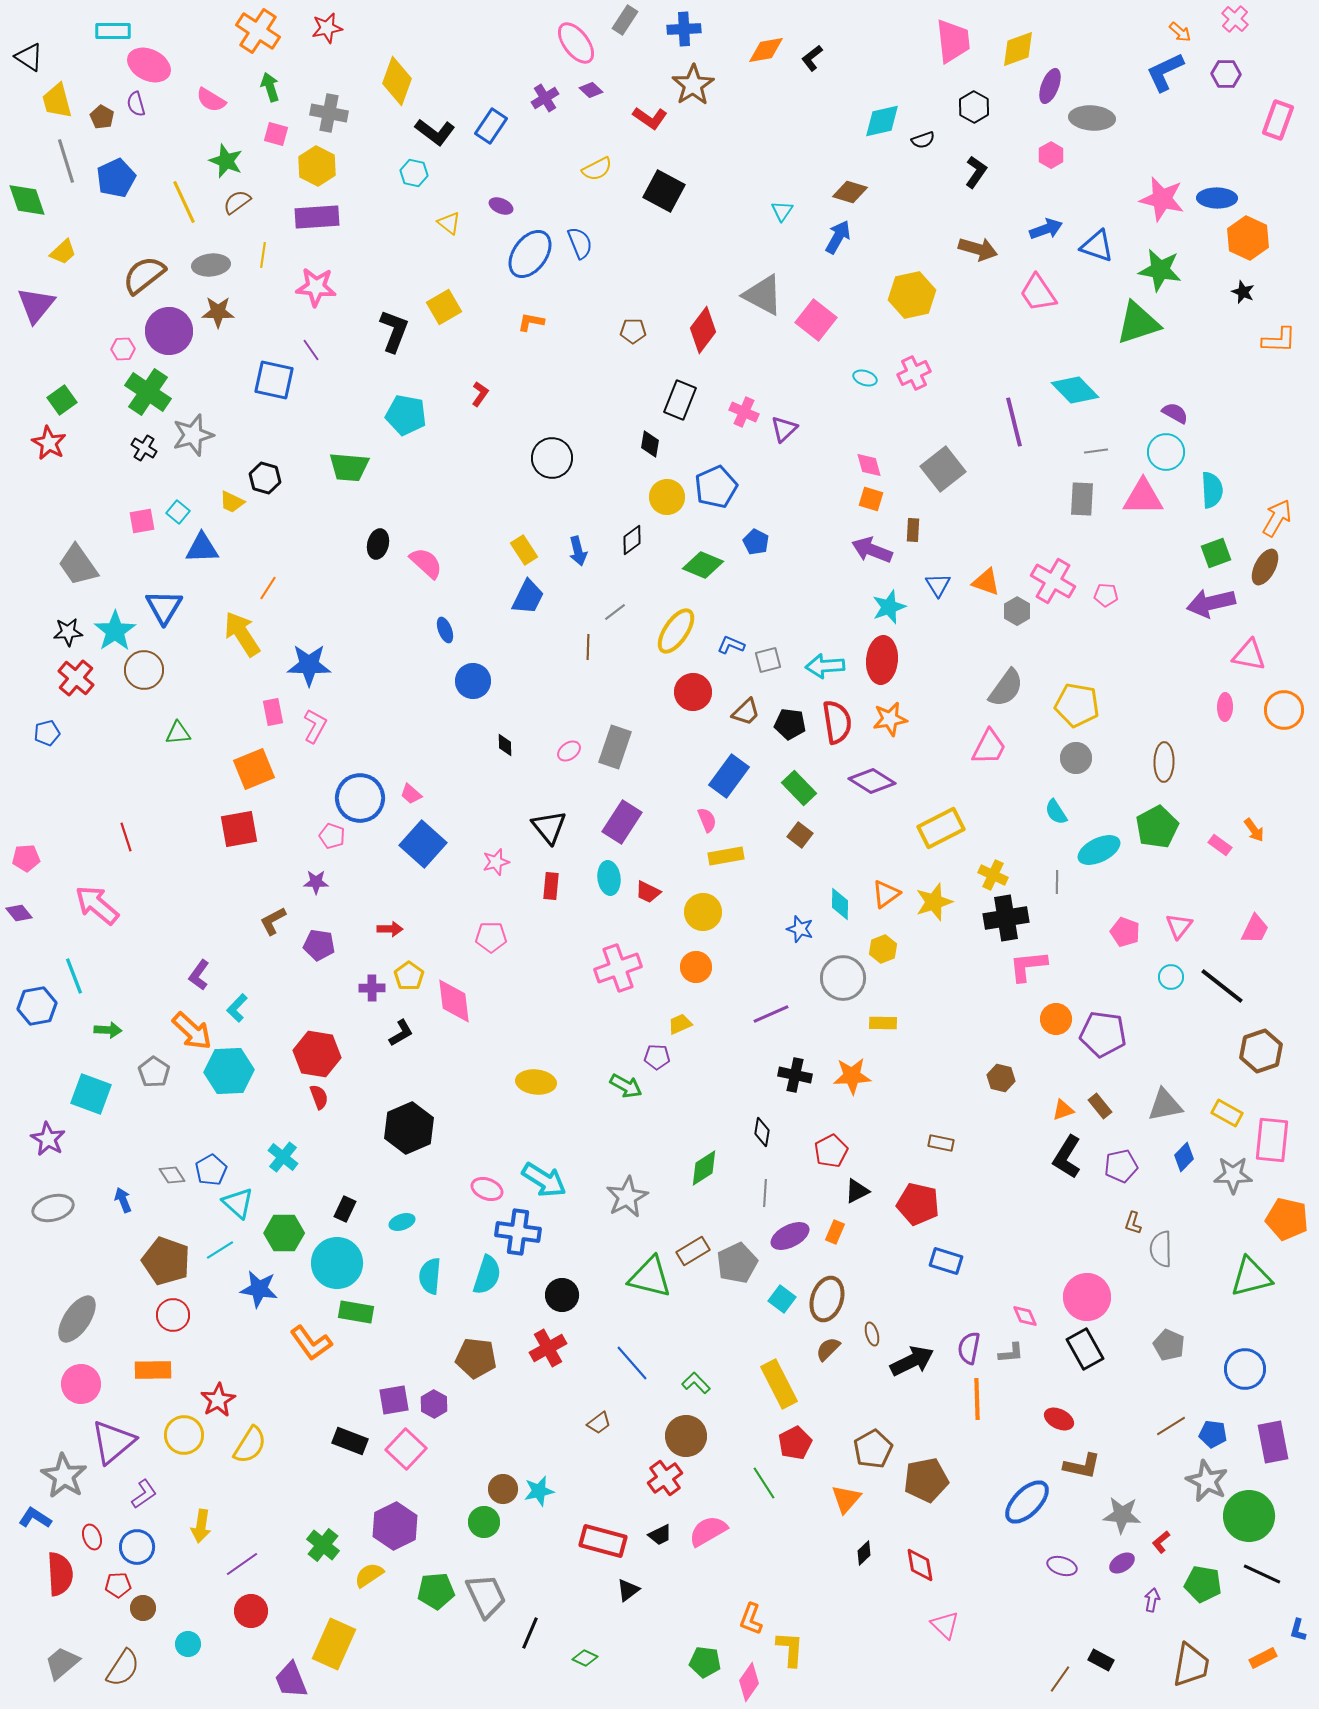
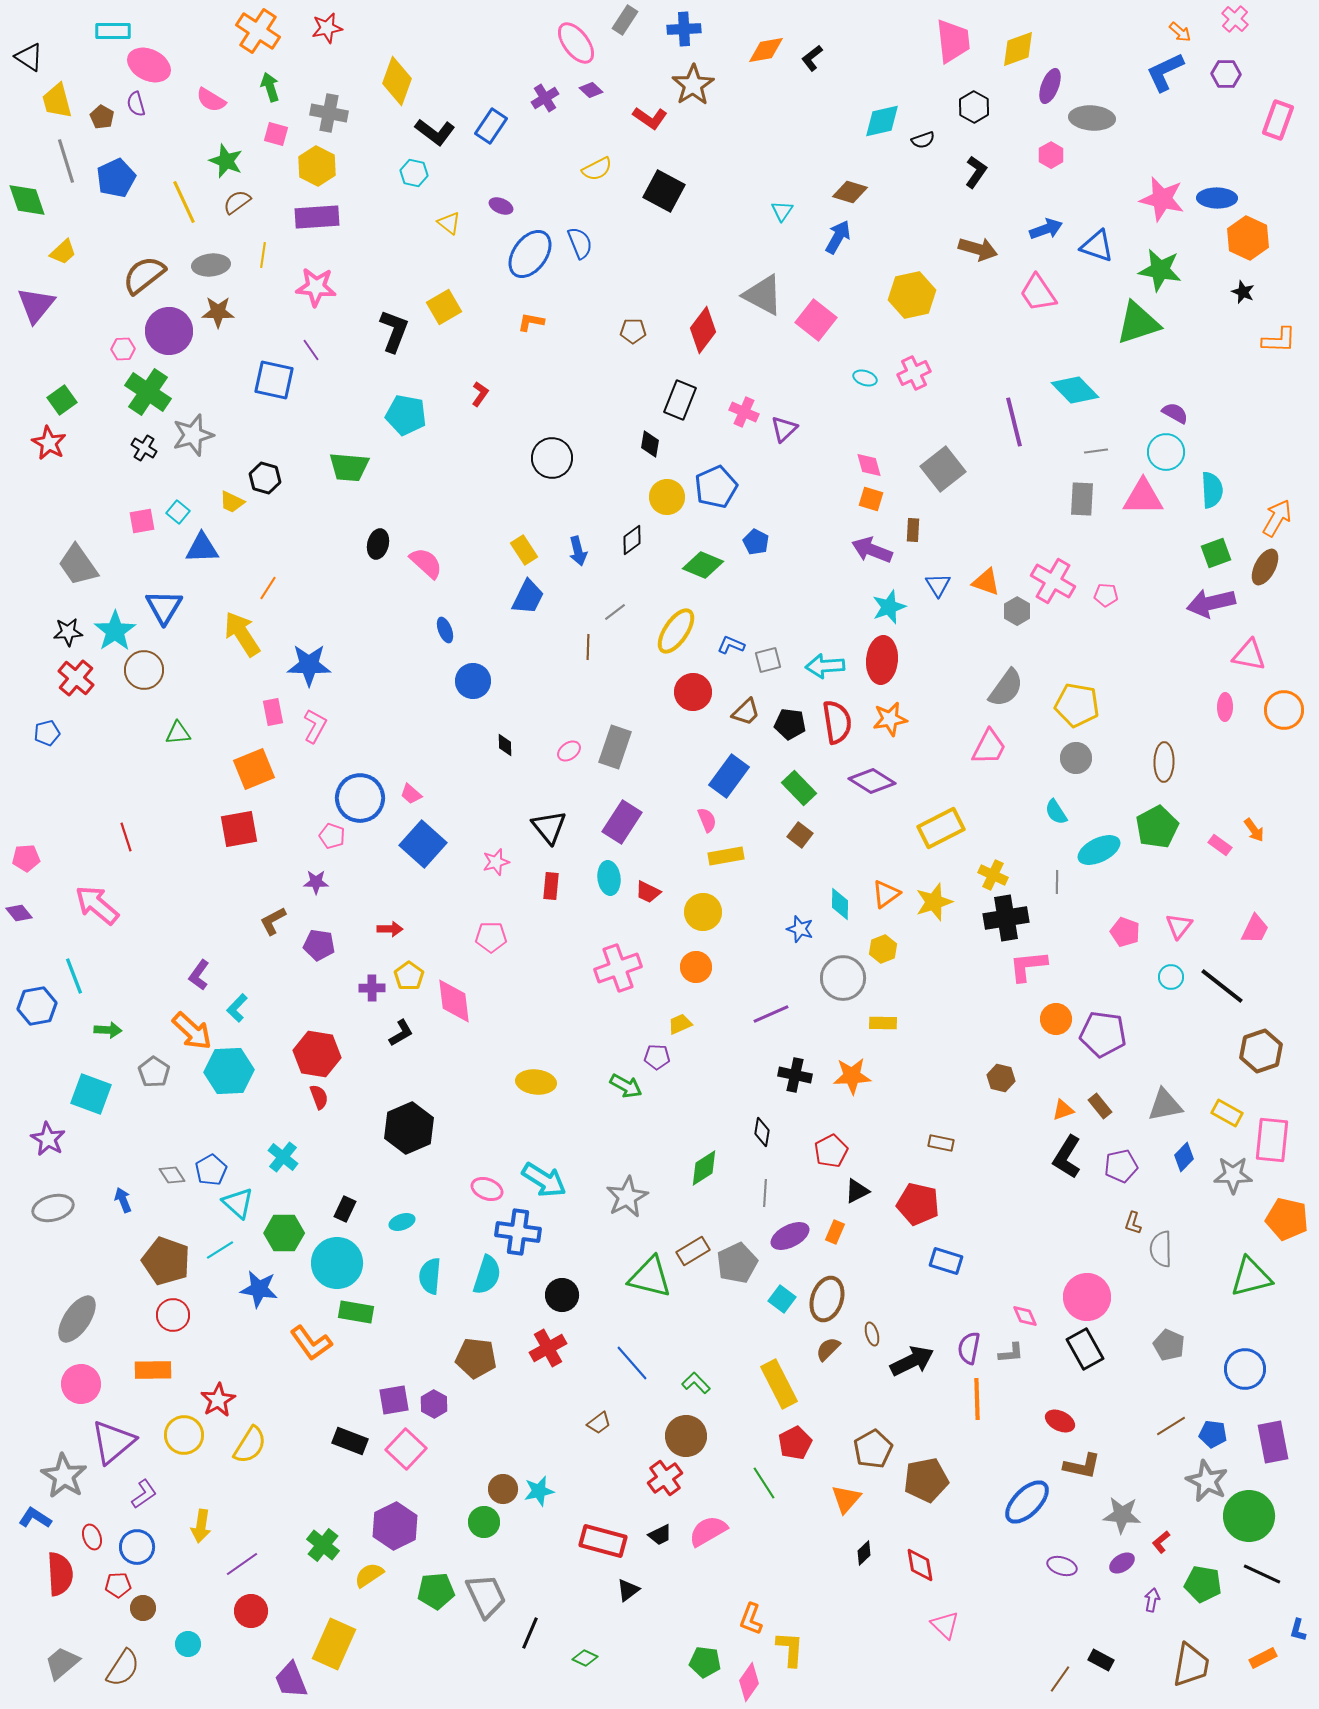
red ellipse at (1059, 1419): moved 1 px right, 2 px down
